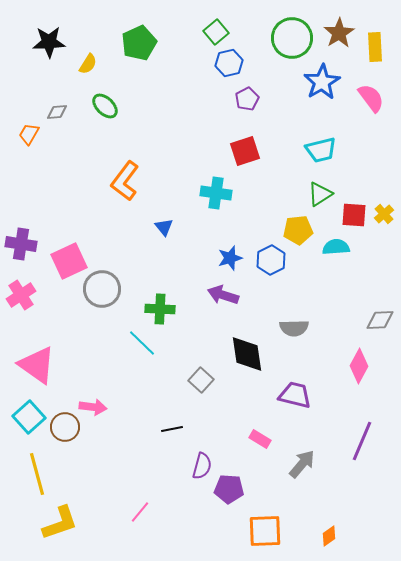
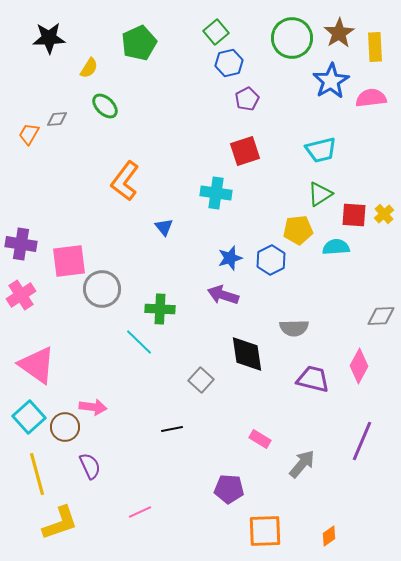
black star at (49, 42): moved 4 px up
yellow semicircle at (88, 64): moved 1 px right, 4 px down
blue star at (322, 82): moved 9 px right, 1 px up
pink semicircle at (371, 98): rotated 60 degrees counterclockwise
gray diamond at (57, 112): moved 7 px down
pink square at (69, 261): rotated 18 degrees clockwise
gray diamond at (380, 320): moved 1 px right, 4 px up
cyan line at (142, 343): moved 3 px left, 1 px up
purple trapezoid at (295, 395): moved 18 px right, 16 px up
purple semicircle at (202, 466): moved 112 px left; rotated 40 degrees counterclockwise
pink line at (140, 512): rotated 25 degrees clockwise
